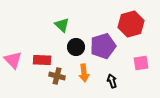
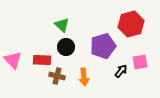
black circle: moved 10 px left
pink square: moved 1 px left, 1 px up
orange arrow: moved 4 px down
black arrow: moved 9 px right, 10 px up; rotated 56 degrees clockwise
